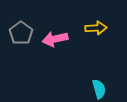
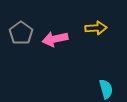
cyan semicircle: moved 7 px right
